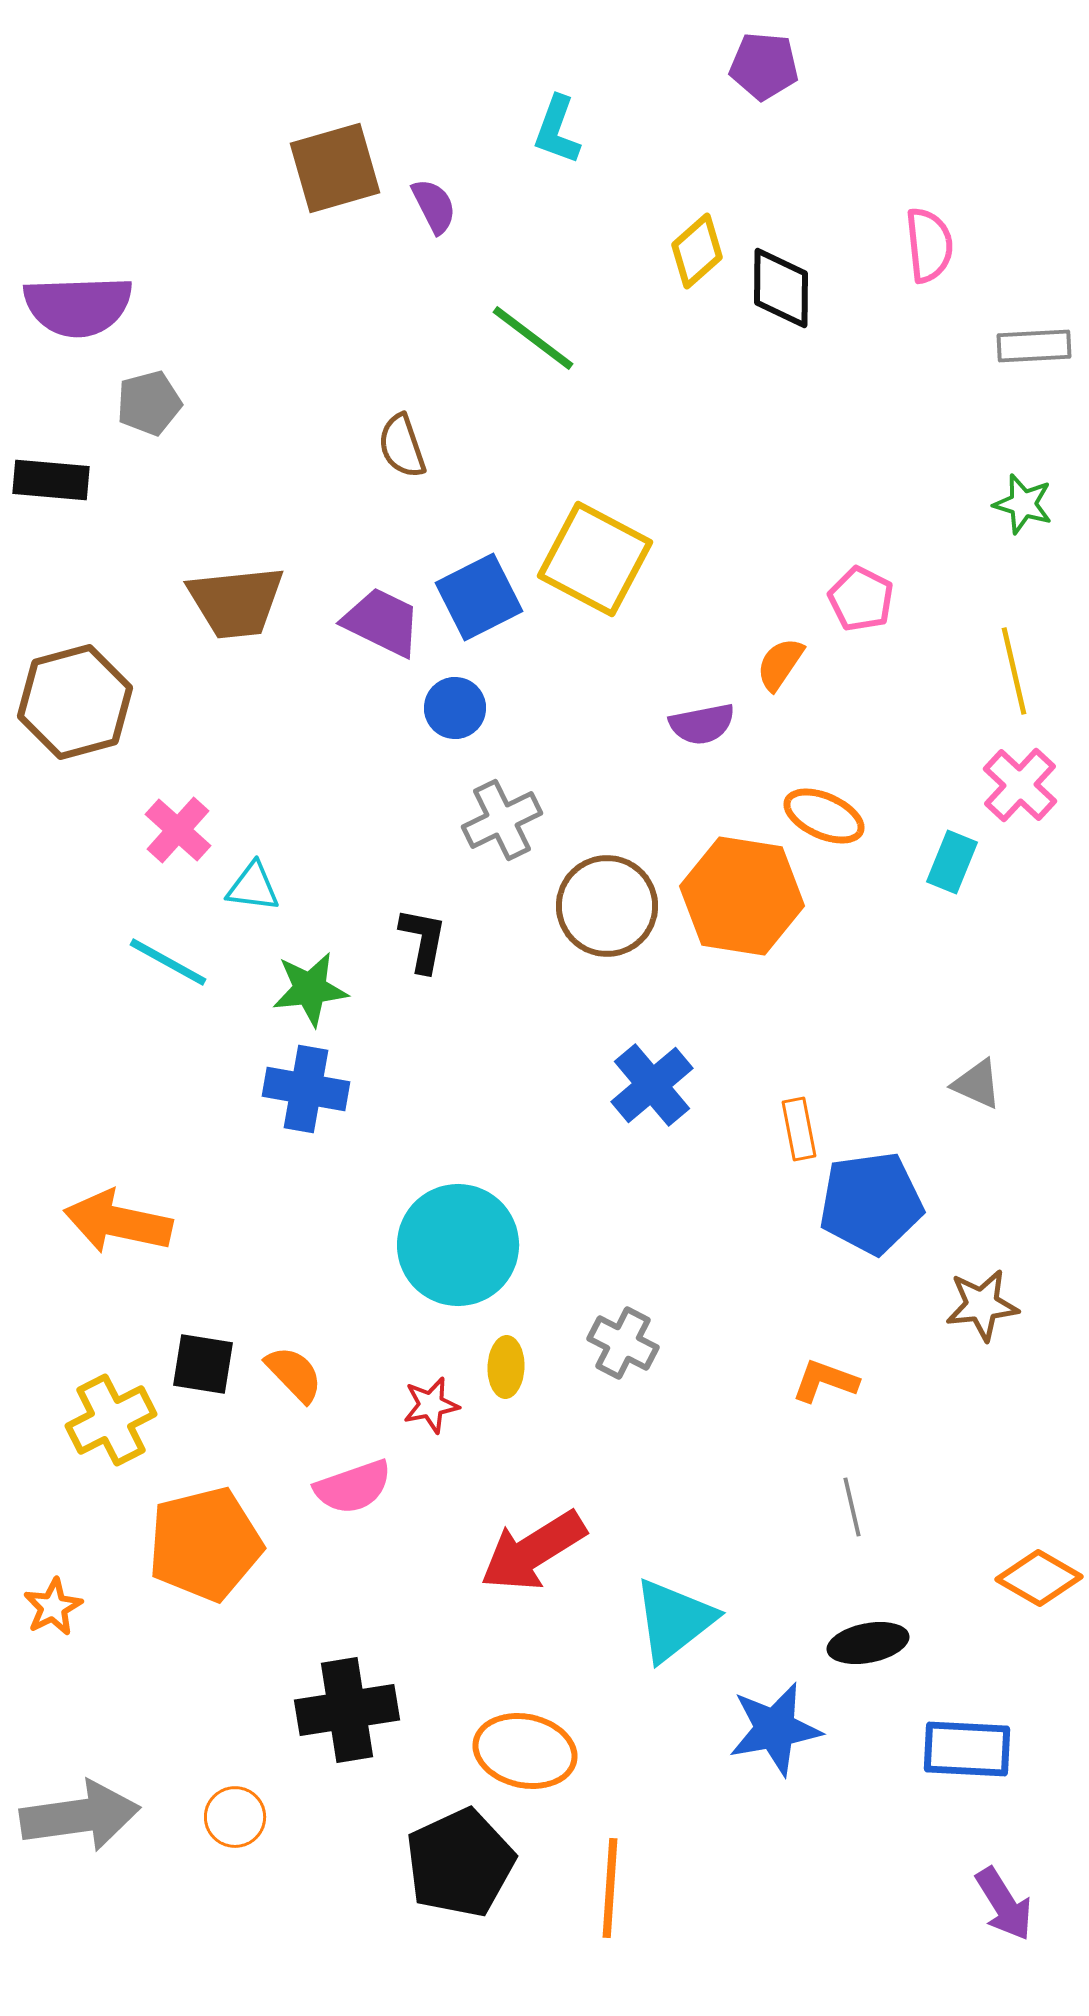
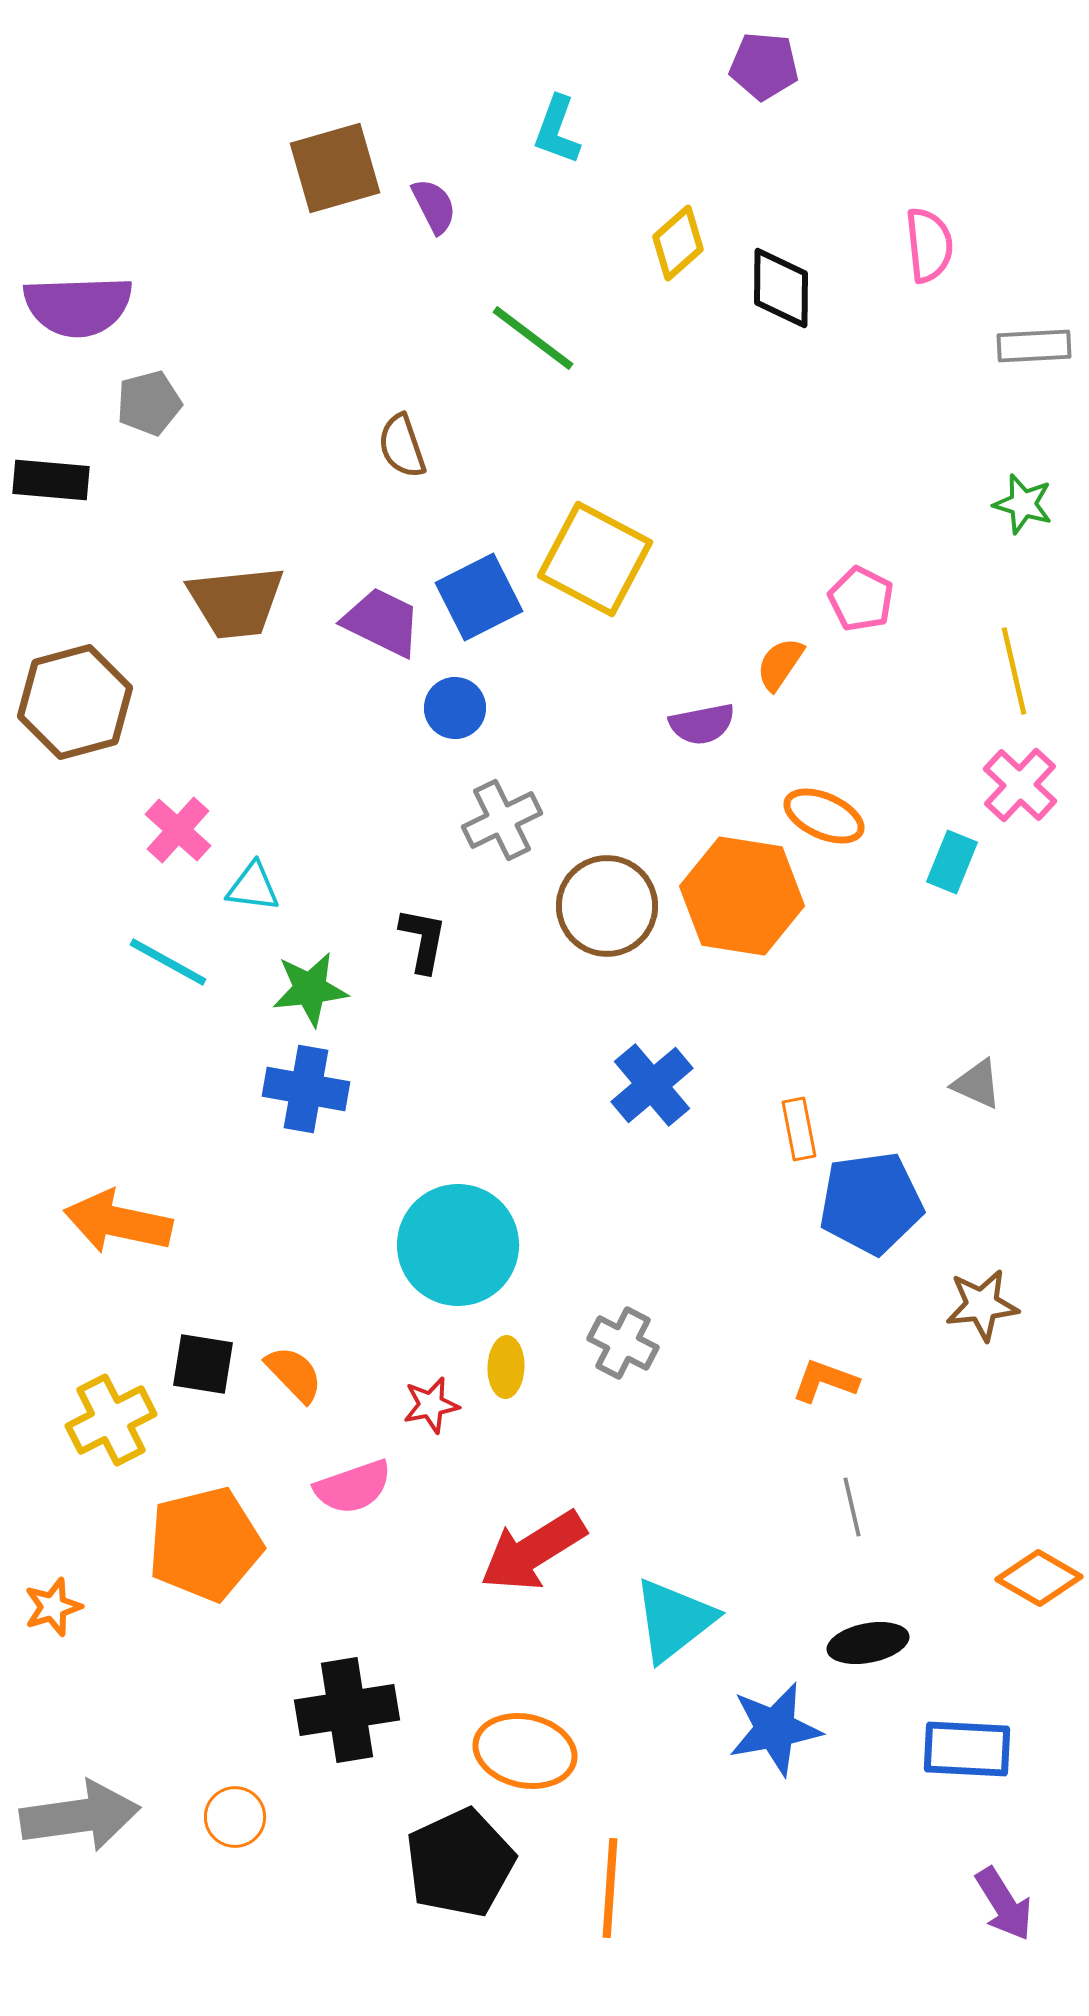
yellow diamond at (697, 251): moved 19 px left, 8 px up
orange star at (53, 1607): rotated 10 degrees clockwise
